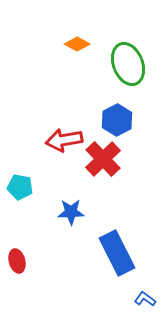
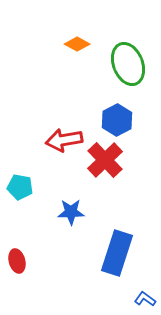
red cross: moved 2 px right, 1 px down
blue rectangle: rotated 45 degrees clockwise
